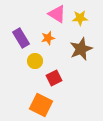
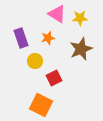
purple rectangle: rotated 12 degrees clockwise
